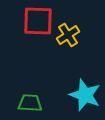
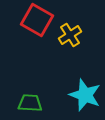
red square: moved 1 px left, 1 px up; rotated 28 degrees clockwise
yellow cross: moved 2 px right
